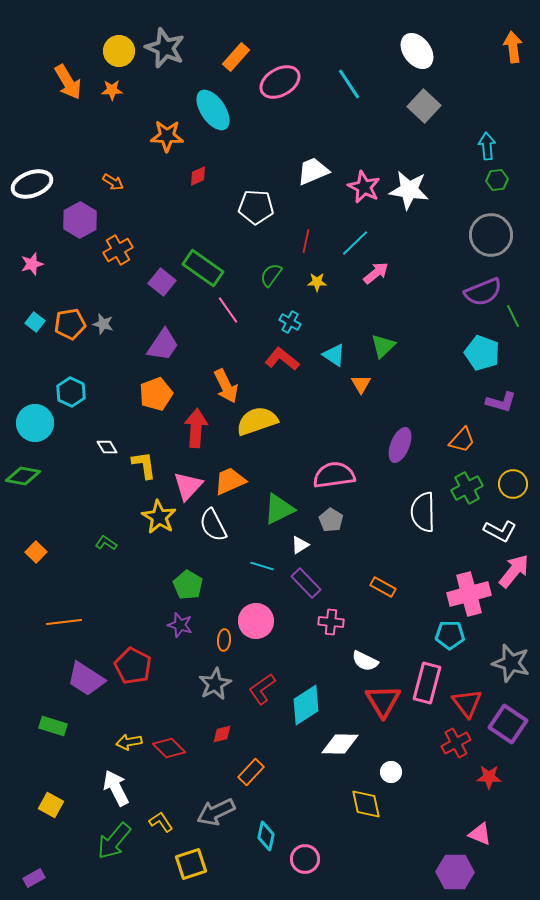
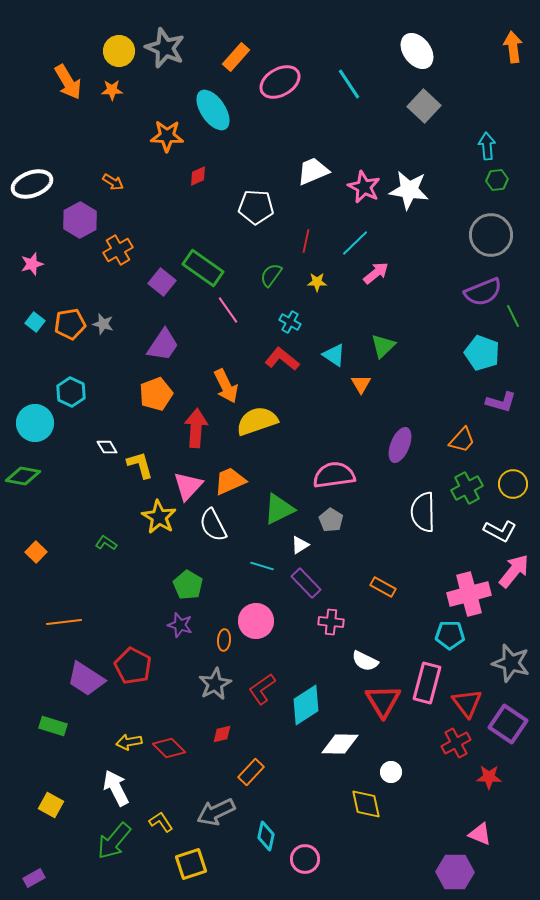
yellow L-shape at (144, 465): moved 4 px left; rotated 8 degrees counterclockwise
